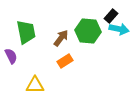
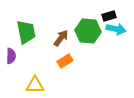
black rectangle: moved 2 px left; rotated 32 degrees clockwise
cyan arrow: moved 3 px left
purple semicircle: rotated 28 degrees clockwise
